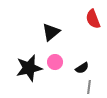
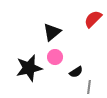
red semicircle: rotated 66 degrees clockwise
black triangle: moved 1 px right
pink circle: moved 5 px up
black semicircle: moved 6 px left, 4 px down
